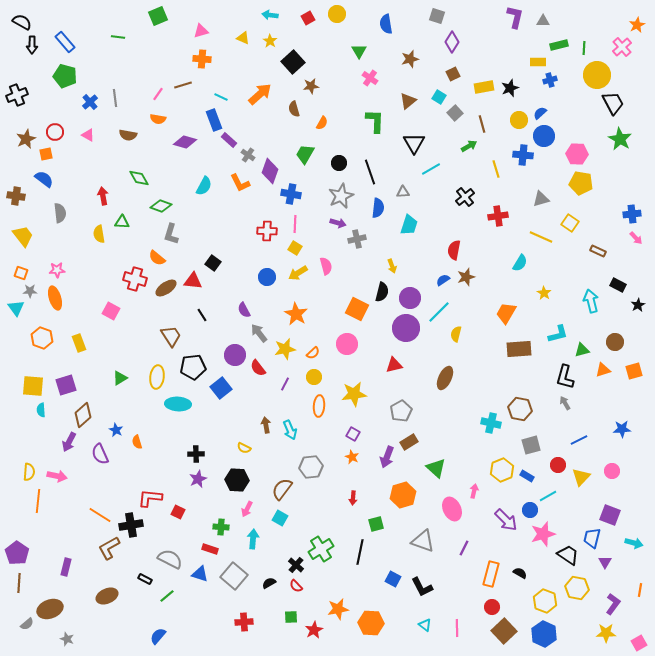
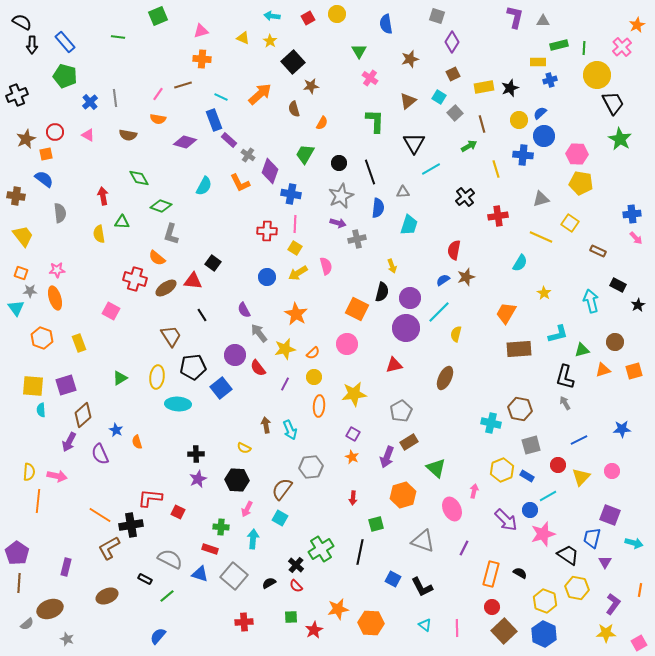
cyan arrow at (270, 15): moved 2 px right, 1 px down
